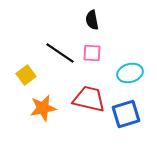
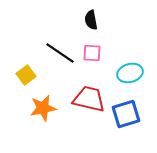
black semicircle: moved 1 px left
